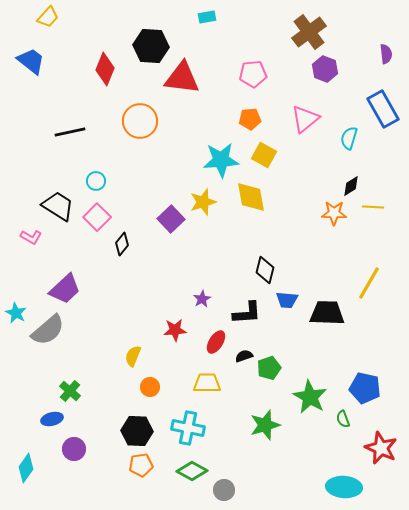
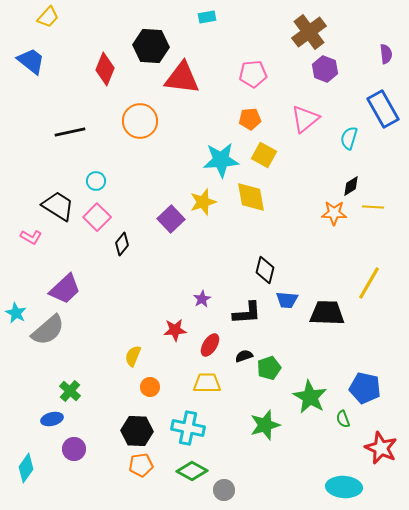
red ellipse at (216, 342): moved 6 px left, 3 px down
